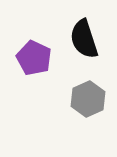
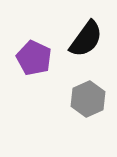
black semicircle: moved 2 px right; rotated 126 degrees counterclockwise
